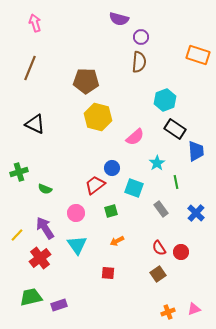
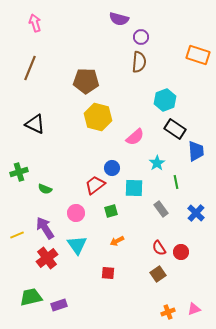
cyan square: rotated 18 degrees counterclockwise
yellow line: rotated 24 degrees clockwise
red cross: moved 7 px right
